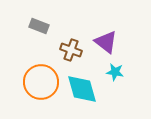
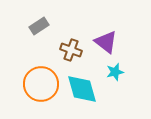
gray rectangle: rotated 54 degrees counterclockwise
cyan star: rotated 24 degrees counterclockwise
orange circle: moved 2 px down
